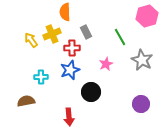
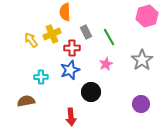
green line: moved 11 px left
gray star: rotated 10 degrees clockwise
red arrow: moved 2 px right
